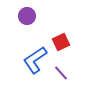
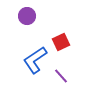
purple line: moved 3 px down
